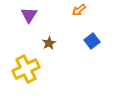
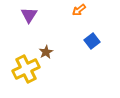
brown star: moved 3 px left, 9 px down
